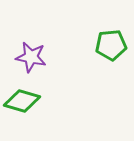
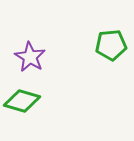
purple star: moved 1 px left; rotated 20 degrees clockwise
